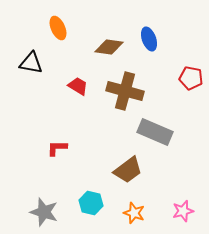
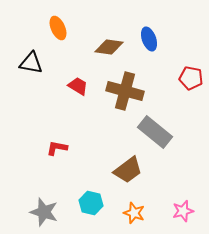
gray rectangle: rotated 16 degrees clockwise
red L-shape: rotated 10 degrees clockwise
